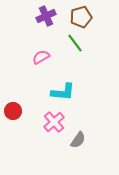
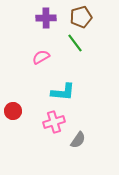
purple cross: moved 2 px down; rotated 24 degrees clockwise
pink cross: rotated 25 degrees clockwise
